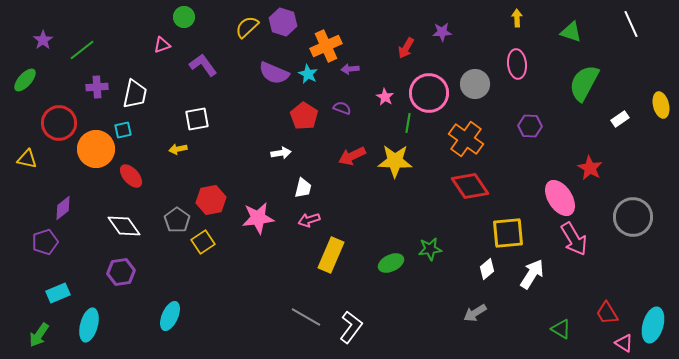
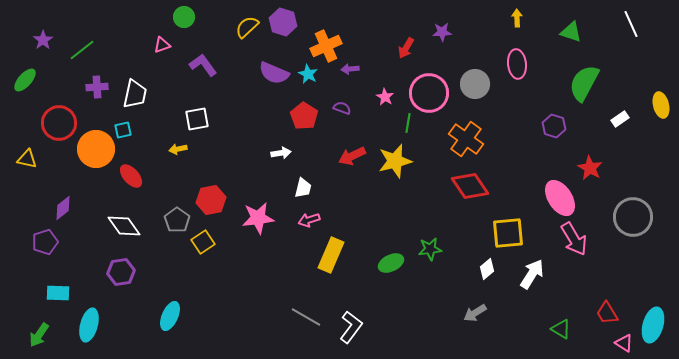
purple hexagon at (530, 126): moved 24 px right; rotated 15 degrees clockwise
yellow star at (395, 161): rotated 16 degrees counterclockwise
cyan rectangle at (58, 293): rotated 25 degrees clockwise
